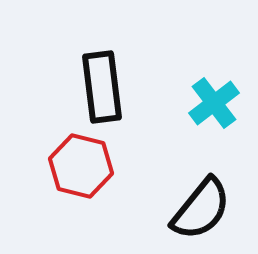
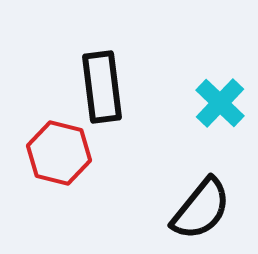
cyan cross: moved 6 px right; rotated 9 degrees counterclockwise
red hexagon: moved 22 px left, 13 px up
